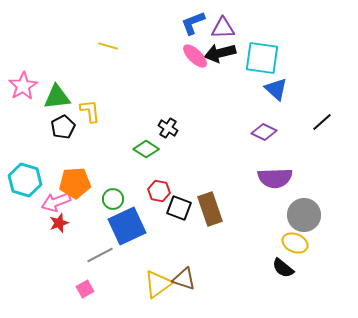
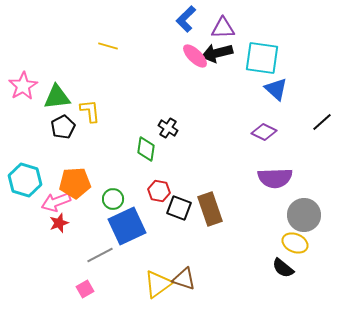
blue L-shape: moved 7 px left, 4 px up; rotated 24 degrees counterclockwise
black arrow: moved 3 px left
green diamond: rotated 65 degrees clockwise
